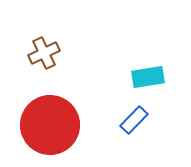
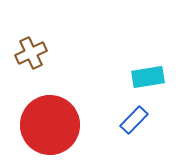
brown cross: moved 13 px left
